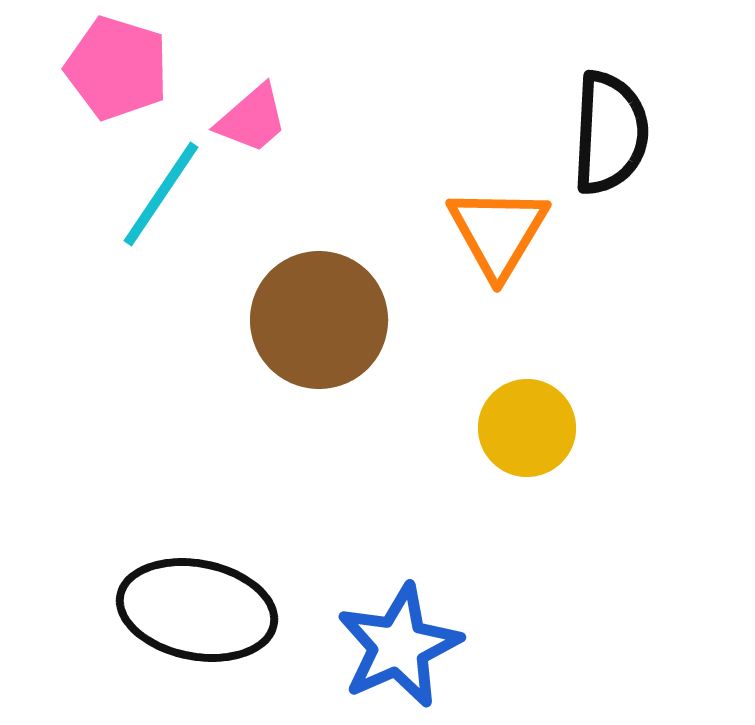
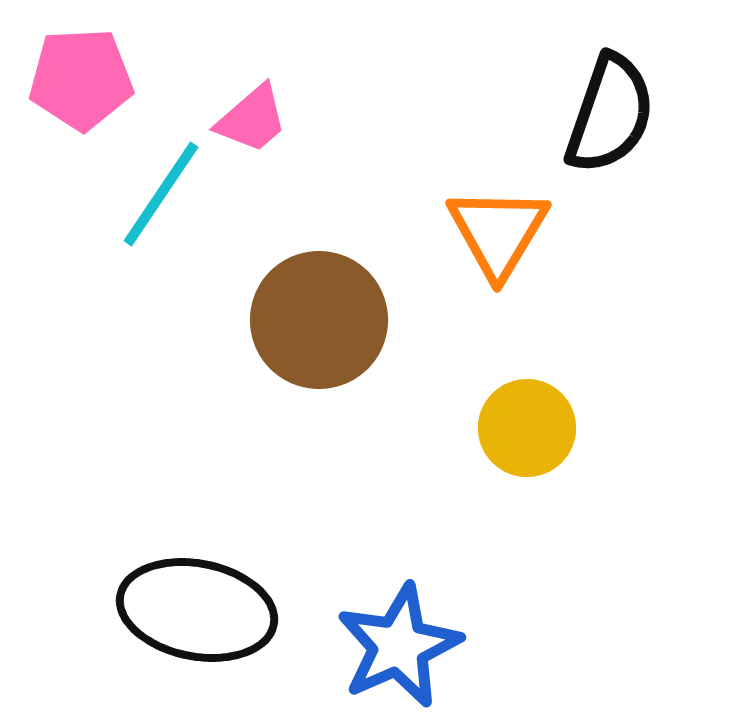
pink pentagon: moved 36 px left, 11 px down; rotated 20 degrees counterclockwise
black semicircle: moved 19 px up; rotated 16 degrees clockwise
